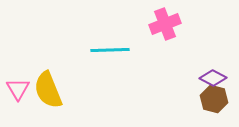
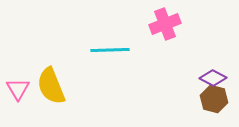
yellow semicircle: moved 3 px right, 4 px up
